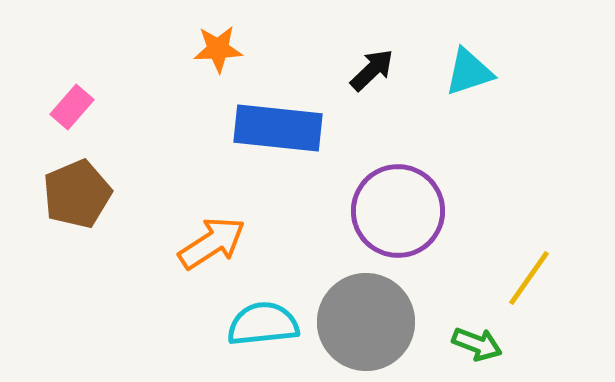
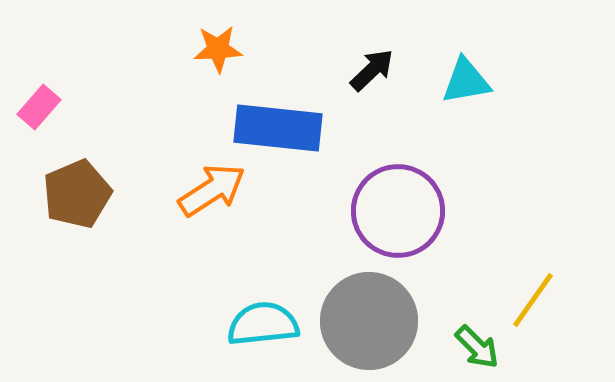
cyan triangle: moved 3 px left, 9 px down; rotated 8 degrees clockwise
pink rectangle: moved 33 px left
orange arrow: moved 53 px up
yellow line: moved 4 px right, 22 px down
gray circle: moved 3 px right, 1 px up
green arrow: moved 3 px down; rotated 24 degrees clockwise
